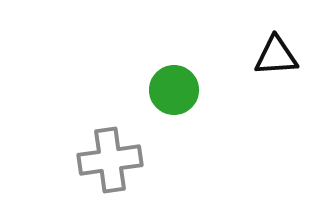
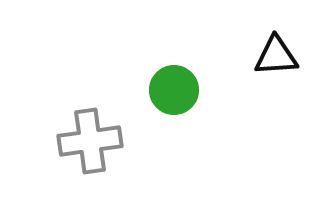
gray cross: moved 20 px left, 19 px up
